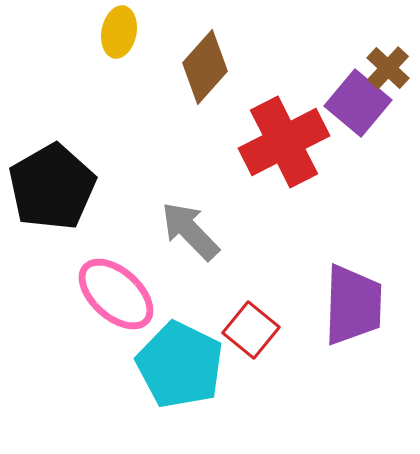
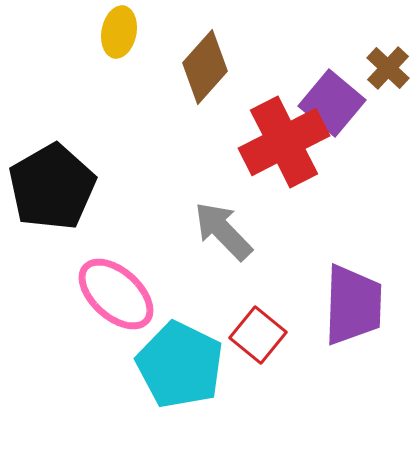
purple square: moved 26 px left
gray arrow: moved 33 px right
red square: moved 7 px right, 5 px down
